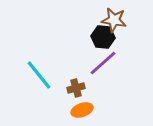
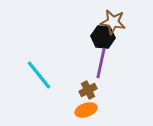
brown star: moved 1 px left, 2 px down
purple line: moved 2 px left; rotated 36 degrees counterclockwise
brown cross: moved 12 px right, 2 px down; rotated 12 degrees counterclockwise
orange ellipse: moved 4 px right
